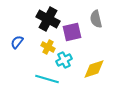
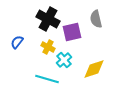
cyan cross: rotated 14 degrees counterclockwise
